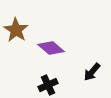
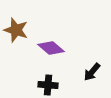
brown star: rotated 15 degrees counterclockwise
black cross: rotated 30 degrees clockwise
